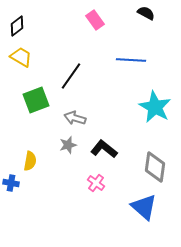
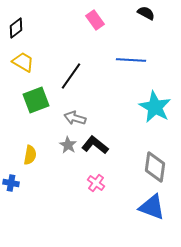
black diamond: moved 1 px left, 2 px down
yellow trapezoid: moved 2 px right, 5 px down
gray star: rotated 24 degrees counterclockwise
black L-shape: moved 9 px left, 4 px up
yellow semicircle: moved 6 px up
blue triangle: moved 8 px right; rotated 20 degrees counterclockwise
